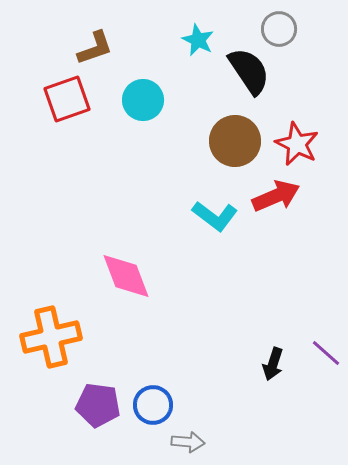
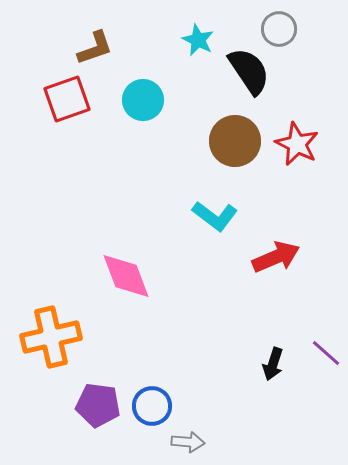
red arrow: moved 61 px down
blue circle: moved 1 px left, 1 px down
